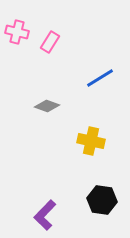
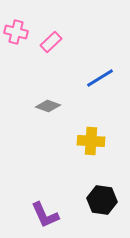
pink cross: moved 1 px left
pink rectangle: moved 1 px right; rotated 15 degrees clockwise
gray diamond: moved 1 px right
yellow cross: rotated 8 degrees counterclockwise
purple L-shape: rotated 68 degrees counterclockwise
